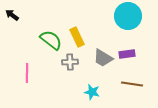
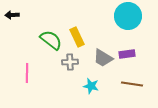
black arrow: rotated 40 degrees counterclockwise
cyan star: moved 1 px left, 6 px up
